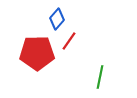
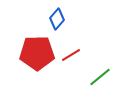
red line: moved 2 px right, 14 px down; rotated 24 degrees clockwise
green line: rotated 40 degrees clockwise
